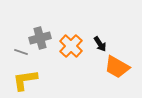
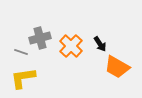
yellow L-shape: moved 2 px left, 2 px up
